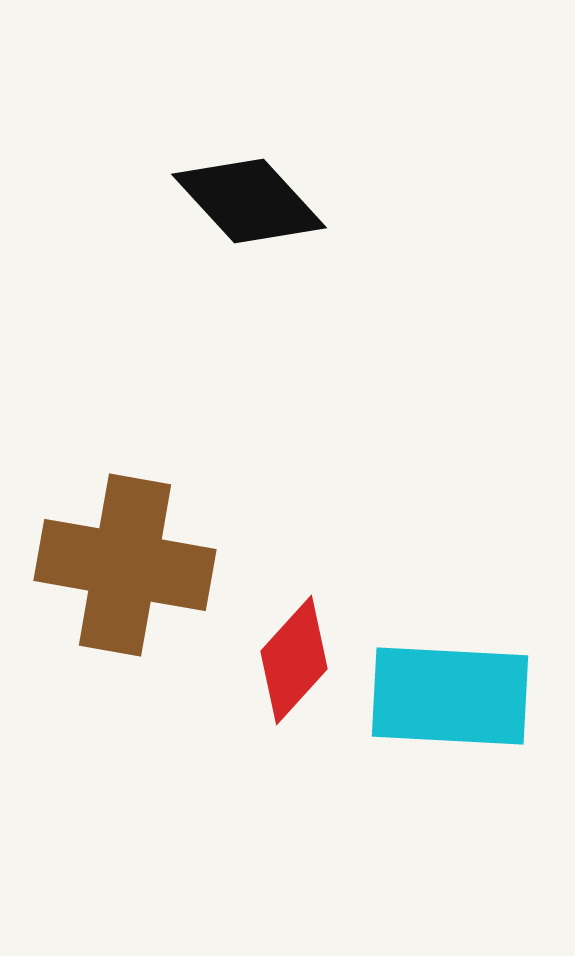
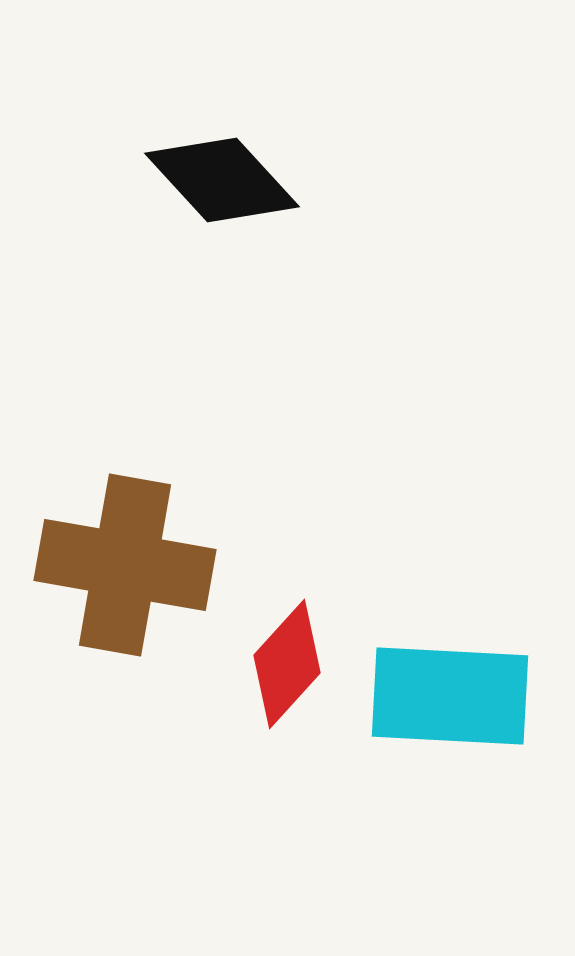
black diamond: moved 27 px left, 21 px up
red diamond: moved 7 px left, 4 px down
